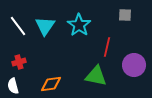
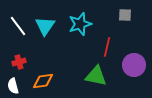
cyan star: moved 1 px right, 1 px up; rotated 20 degrees clockwise
orange diamond: moved 8 px left, 3 px up
